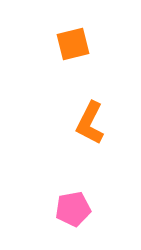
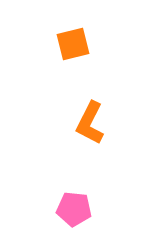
pink pentagon: moved 1 px right; rotated 16 degrees clockwise
